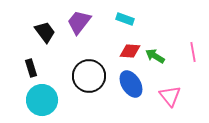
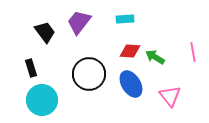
cyan rectangle: rotated 24 degrees counterclockwise
green arrow: moved 1 px down
black circle: moved 2 px up
